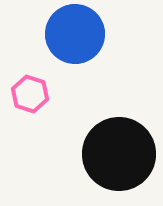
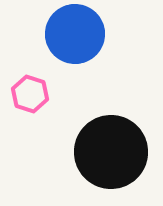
black circle: moved 8 px left, 2 px up
